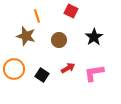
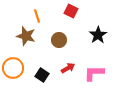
black star: moved 4 px right, 2 px up
orange circle: moved 1 px left, 1 px up
pink L-shape: rotated 10 degrees clockwise
